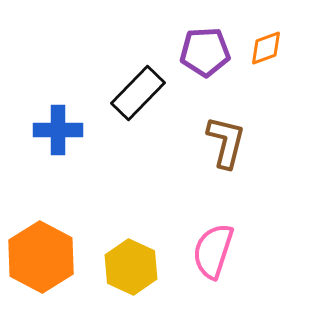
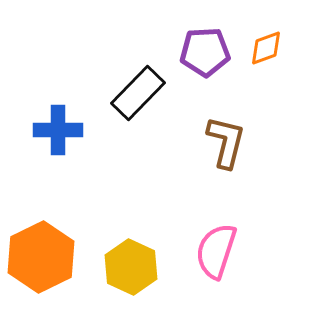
pink semicircle: moved 3 px right
orange hexagon: rotated 6 degrees clockwise
